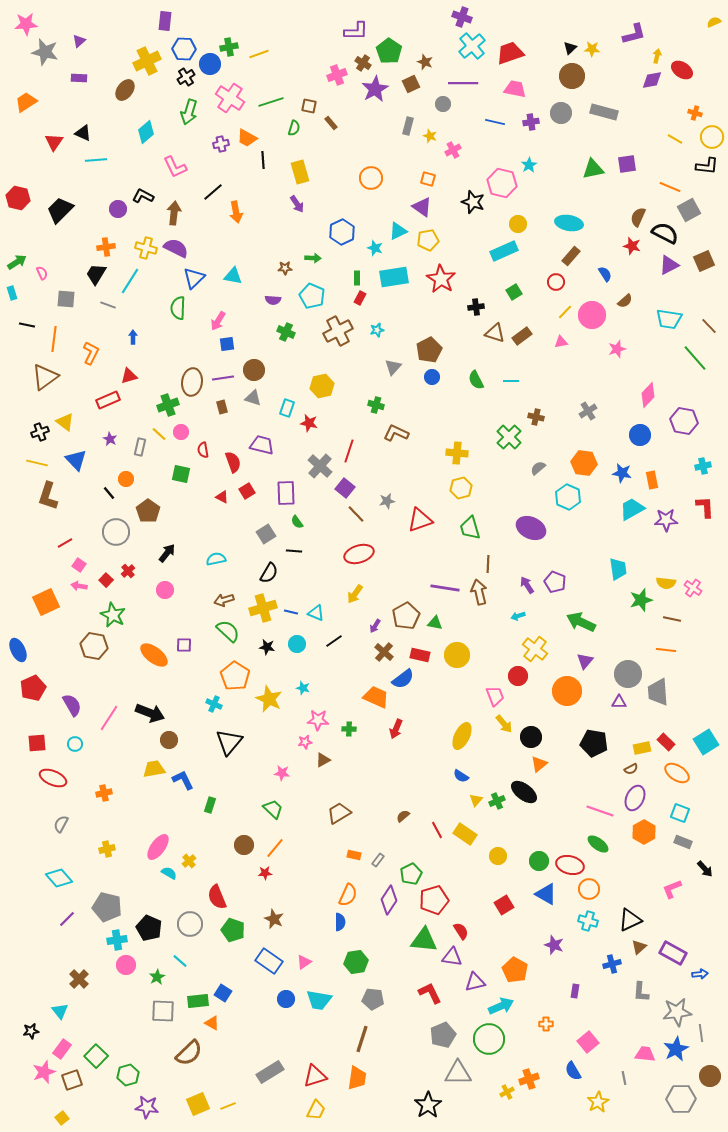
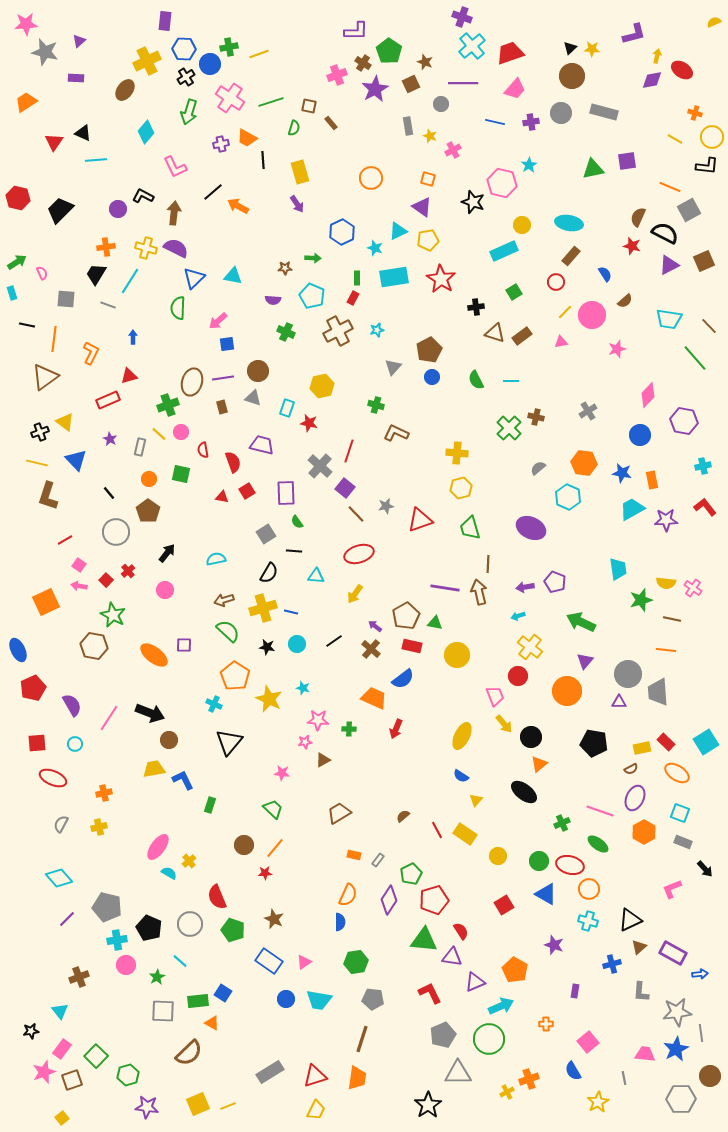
purple rectangle at (79, 78): moved 3 px left
pink trapezoid at (515, 89): rotated 120 degrees clockwise
gray circle at (443, 104): moved 2 px left
gray rectangle at (408, 126): rotated 24 degrees counterclockwise
cyan diamond at (146, 132): rotated 10 degrees counterclockwise
purple square at (627, 164): moved 3 px up
orange arrow at (236, 212): moved 2 px right, 6 px up; rotated 130 degrees clockwise
yellow circle at (518, 224): moved 4 px right, 1 px down
red rectangle at (360, 298): moved 7 px left
pink arrow at (218, 321): rotated 18 degrees clockwise
brown circle at (254, 370): moved 4 px right, 1 px down
brown ellipse at (192, 382): rotated 8 degrees clockwise
green cross at (509, 437): moved 9 px up
orange circle at (126, 479): moved 23 px right
red triangle at (222, 497): rotated 16 degrees counterclockwise
gray star at (387, 501): moved 1 px left, 5 px down
red L-shape at (705, 507): rotated 35 degrees counterclockwise
red line at (65, 543): moved 3 px up
purple arrow at (527, 585): moved 2 px left, 2 px down; rotated 66 degrees counterclockwise
cyan triangle at (316, 613): moved 37 px up; rotated 18 degrees counterclockwise
purple arrow at (375, 626): rotated 96 degrees clockwise
yellow cross at (535, 649): moved 5 px left, 2 px up
brown cross at (384, 652): moved 13 px left, 3 px up
red rectangle at (420, 655): moved 8 px left, 9 px up
orange trapezoid at (376, 697): moved 2 px left, 1 px down
green cross at (497, 801): moved 65 px right, 22 px down
yellow cross at (107, 849): moved 8 px left, 22 px up
brown cross at (79, 979): moved 2 px up; rotated 24 degrees clockwise
purple triangle at (475, 982): rotated 10 degrees counterclockwise
